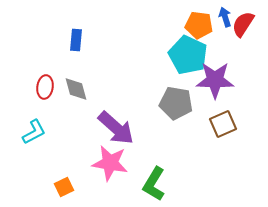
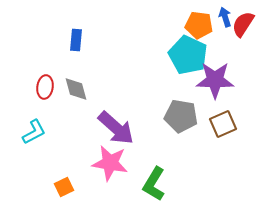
gray pentagon: moved 5 px right, 13 px down
